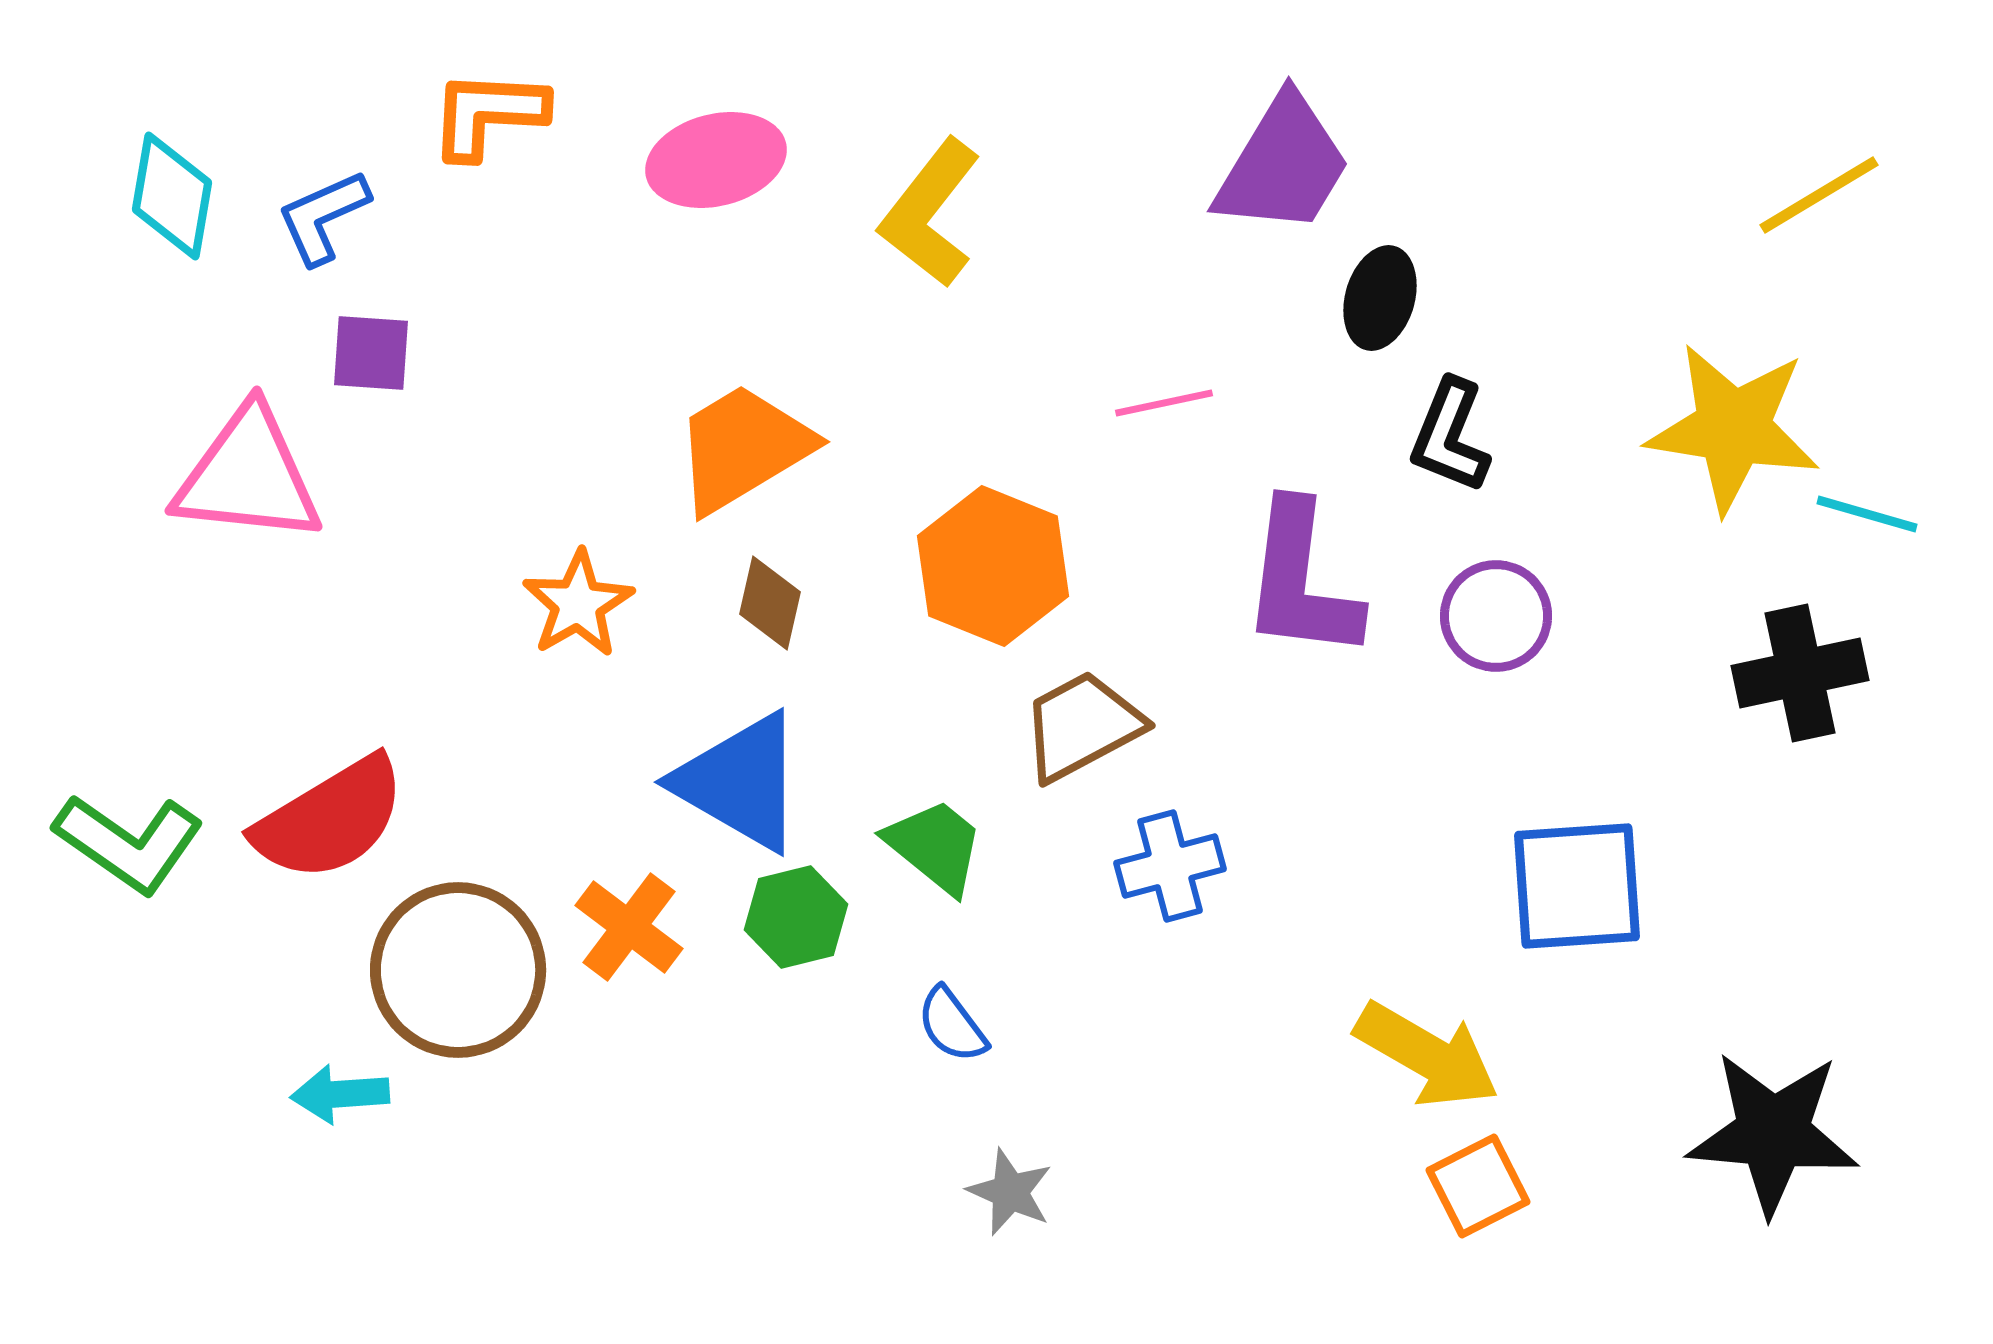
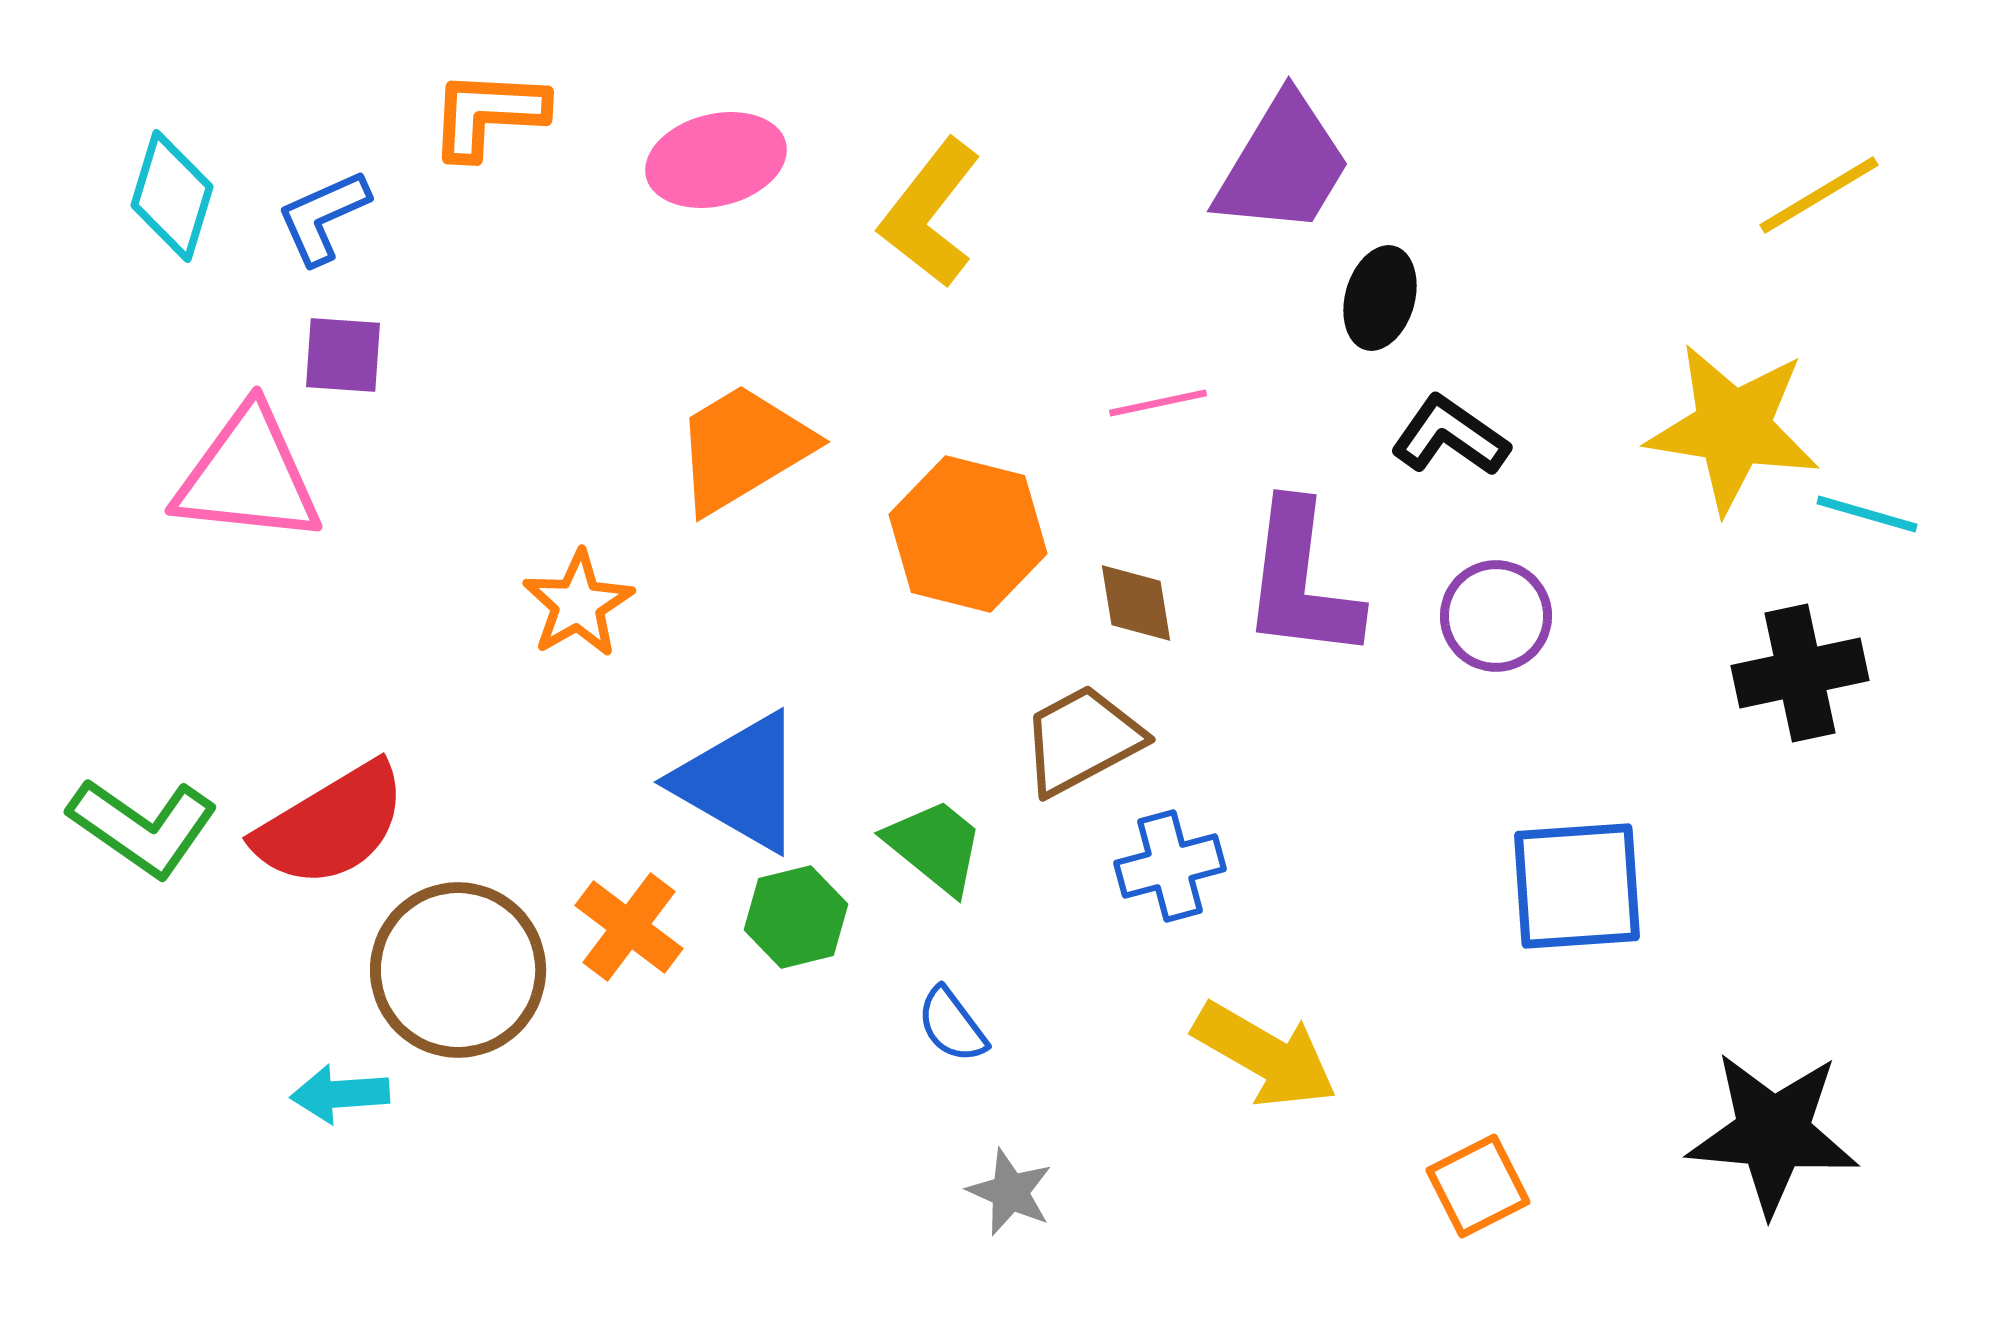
cyan diamond: rotated 7 degrees clockwise
purple square: moved 28 px left, 2 px down
pink line: moved 6 px left
black L-shape: rotated 103 degrees clockwise
orange hexagon: moved 25 px left, 32 px up; rotated 8 degrees counterclockwise
brown diamond: moved 366 px right; rotated 22 degrees counterclockwise
brown trapezoid: moved 14 px down
red semicircle: moved 1 px right, 6 px down
green L-shape: moved 14 px right, 16 px up
yellow arrow: moved 162 px left
